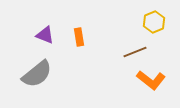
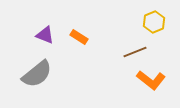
orange rectangle: rotated 48 degrees counterclockwise
